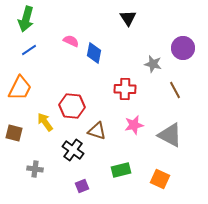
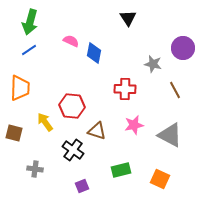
green arrow: moved 4 px right, 3 px down
orange trapezoid: rotated 24 degrees counterclockwise
